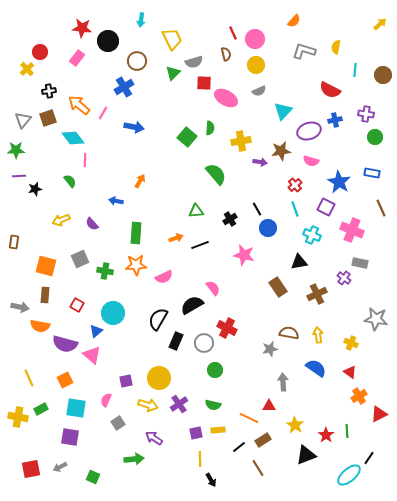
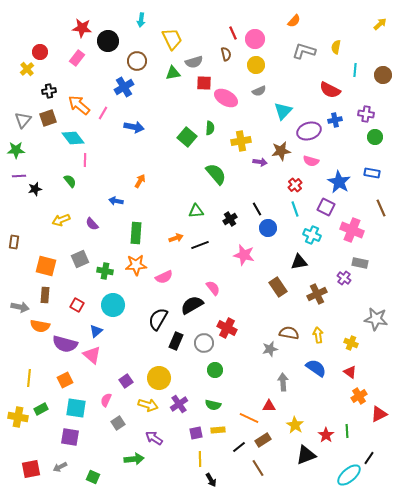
green triangle at (173, 73): rotated 35 degrees clockwise
cyan circle at (113, 313): moved 8 px up
yellow line at (29, 378): rotated 30 degrees clockwise
purple square at (126, 381): rotated 24 degrees counterclockwise
